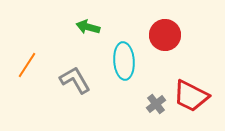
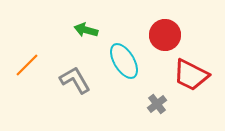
green arrow: moved 2 px left, 3 px down
cyan ellipse: rotated 27 degrees counterclockwise
orange line: rotated 12 degrees clockwise
red trapezoid: moved 21 px up
gray cross: moved 1 px right
